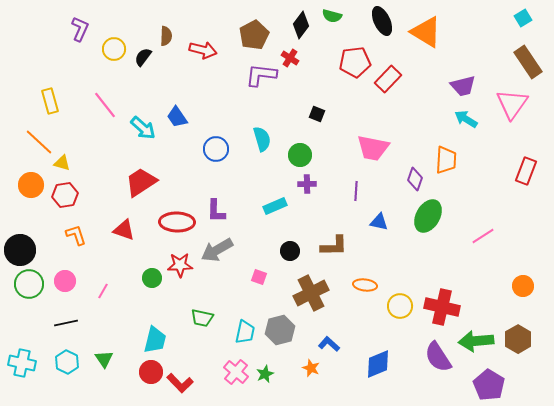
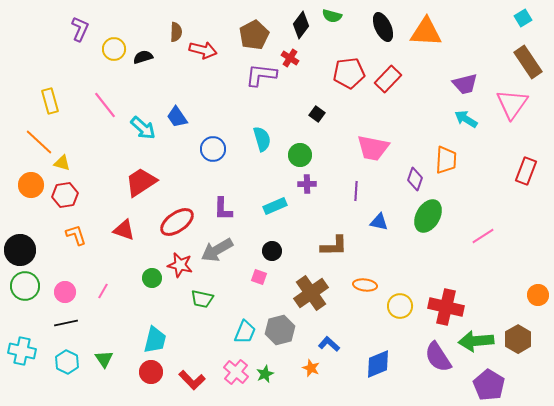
black ellipse at (382, 21): moved 1 px right, 6 px down
orange triangle at (426, 32): rotated 28 degrees counterclockwise
brown semicircle at (166, 36): moved 10 px right, 4 px up
black semicircle at (143, 57): rotated 36 degrees clockwise
red pentagon at (355, 62): moved 6 px left, 11 px down
purple trapezoid at (463, 86): moved 2 px right, 2 px up
black square at (317, 114): rotated 14 degrees clockwise
blue circle at (216, 149): moved 3 px left
purple L-shape at (216, 211): moved 7 px right, 2 px up
red ellipse at (177, 222): rotated 36 degrees counterclockwise
black circle at (290, 251): moved 18 px left
red star at (180, 265): rotated 15 degrees clockwise
pink circle at (65, 281): moved 11 px down
green circle at (29, 284): moved 4 px left, 2 px down
orange circle at (523, 286): moved 15 px right, 9 px down
brown cross at (311, 293): rotated 8 degrees counterclockwise
red cross at (442, 307): moved 4 px right
green trapezoid at (202, 318): moved 19 px up
cyan trapezoid at (245, 332): rotated 10 degrees clockwise
cyan cross at (22, 363): moved 12 px up
red L-shape at (180, 383): moved 12 px right, 3 px up
